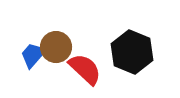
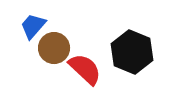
brown circle: moved 2 px left, 1 px down
blue trapezoid: moved 29 px up
